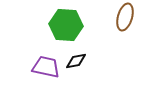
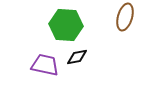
black diamond: moved 1 px right, 4 px up
purple trapezoid: moved 1 px left, 2 px up
